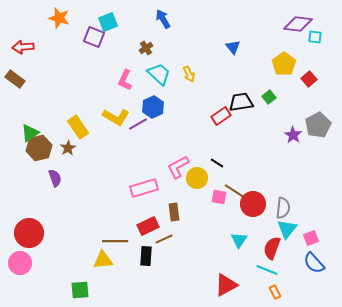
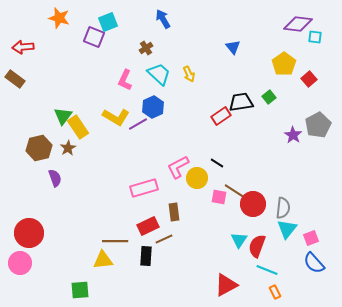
green triangle at (30, 133): moved 33 px right, 17 px up; rotated 18 degrees counterclockwise
red semicircle at (272, 248): moved 15 px left, 2 px up
